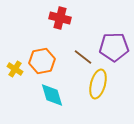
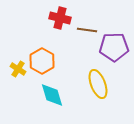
brown line: moved 4 px right, 27 px up; rotated 30 degrees counterclockwise
orange hexagon: rotated 20 degrees counterclockwise
yellow cross: moved 3 px right
yellow ellipse: rotated 36 degrees counterclockwise
